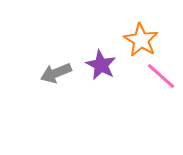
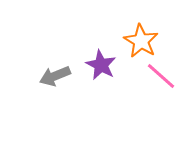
orange star: moved 1 px down
gray arrow: moved 1 px left, 3 px down
